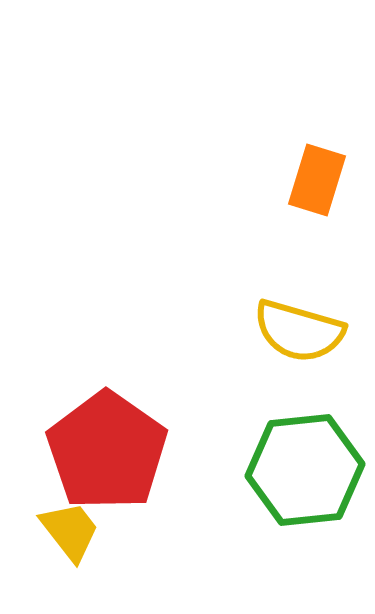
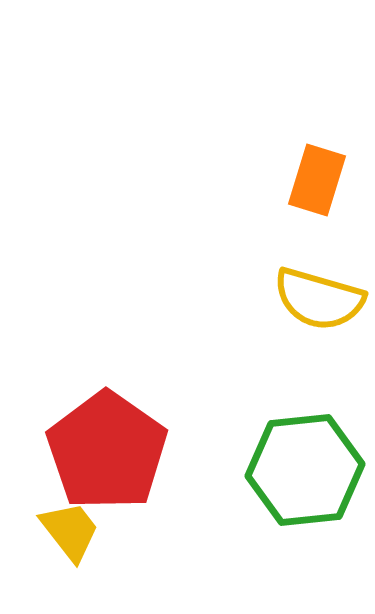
yellow semicircle: moved 20 px right, 32 px up
